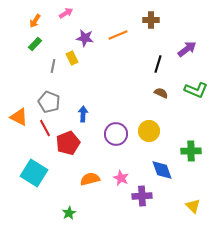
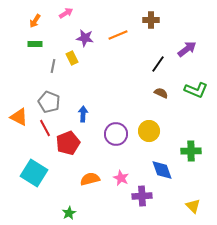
green rectangle: rotated 48 degrees clockwise
black line: rotated 18 degrees clockwise
